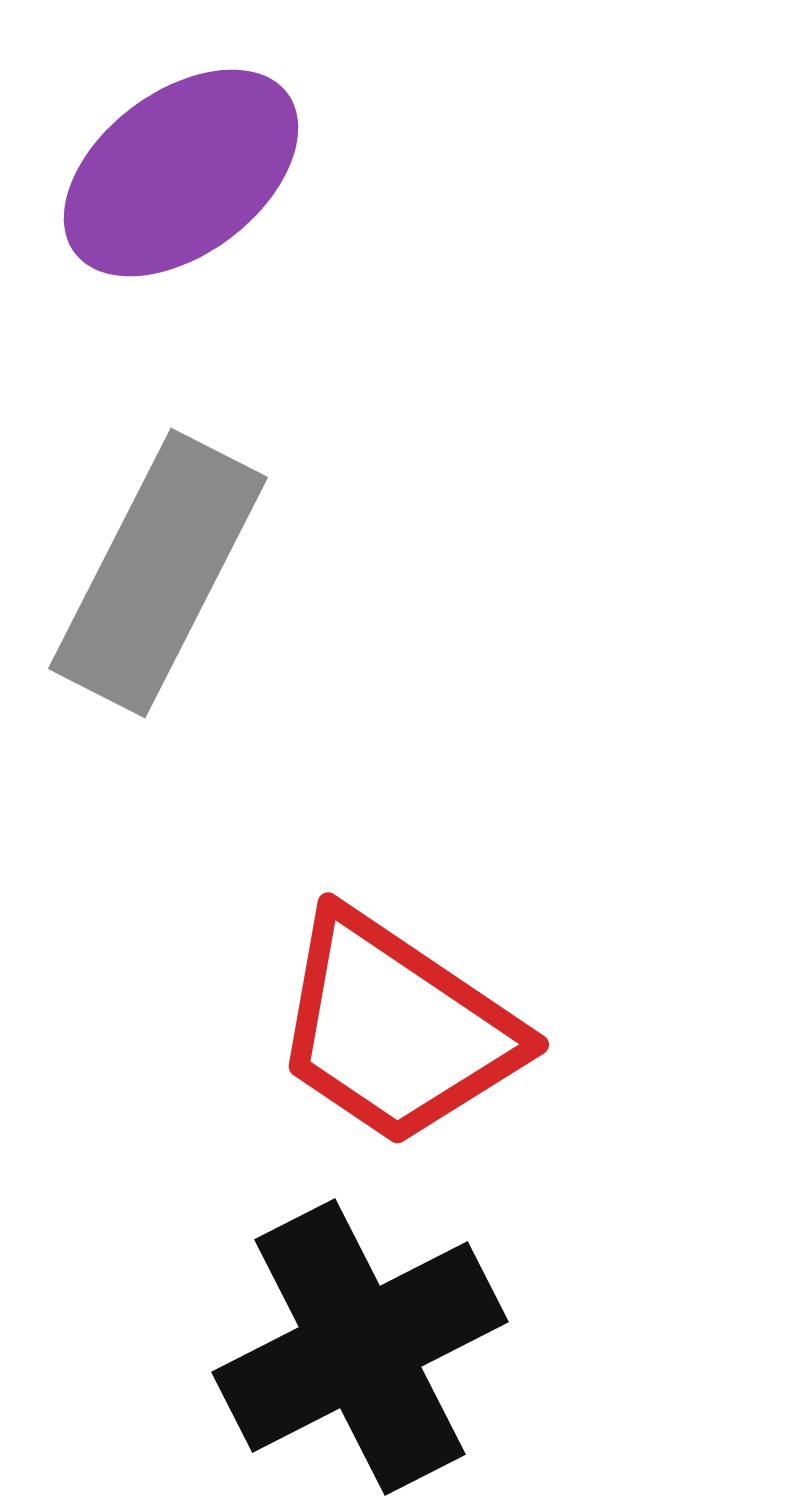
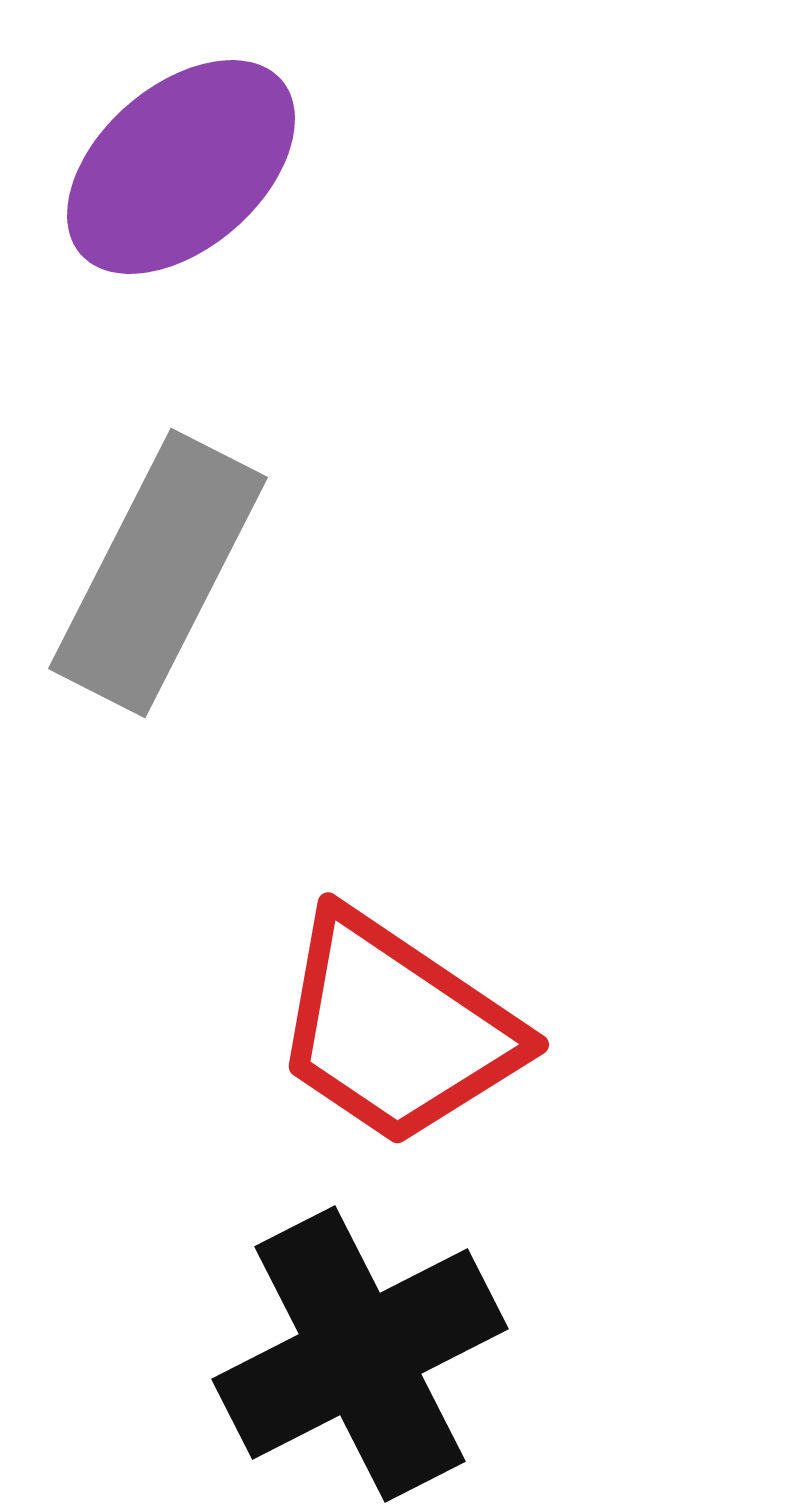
purple ellipse: moved 6 px up; rotated 4 degrees counterclockwise
black cross: moved 7 px down
